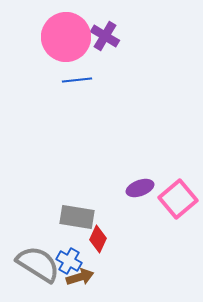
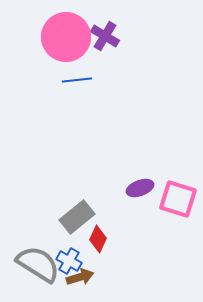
pink square: rotated 33 degrees counterclockwise
gray rectangle: rotated 48 degrees counterclockwise
